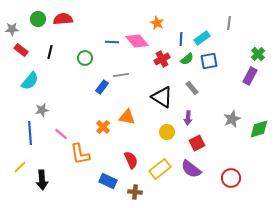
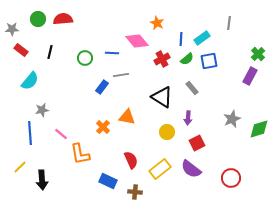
blue line at (112, 42): moved 11 px down
